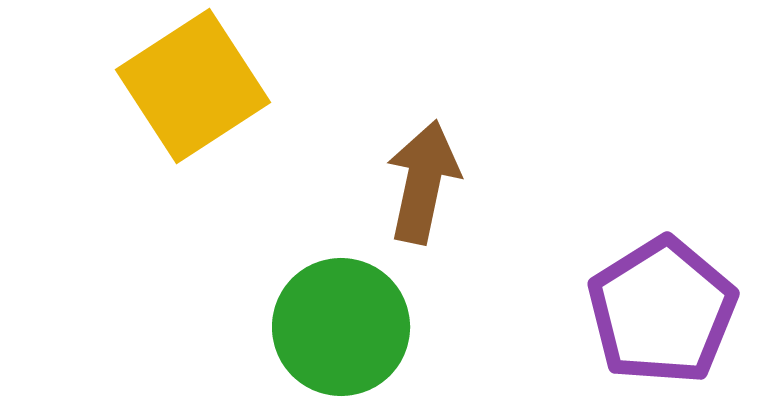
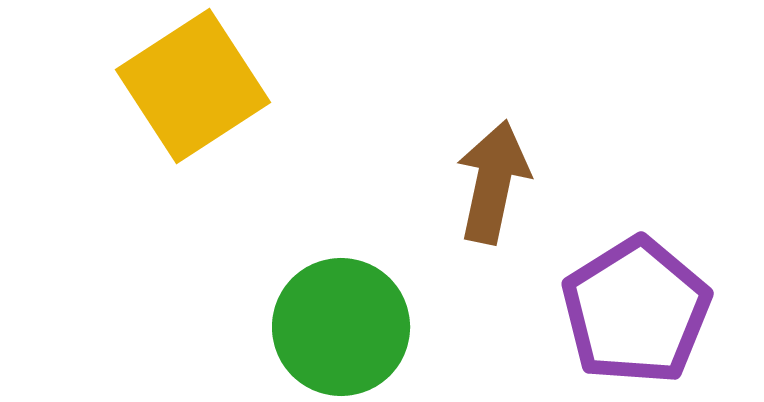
brown arrow: moved 70 px right
purple pentagon: moved 26 px left
